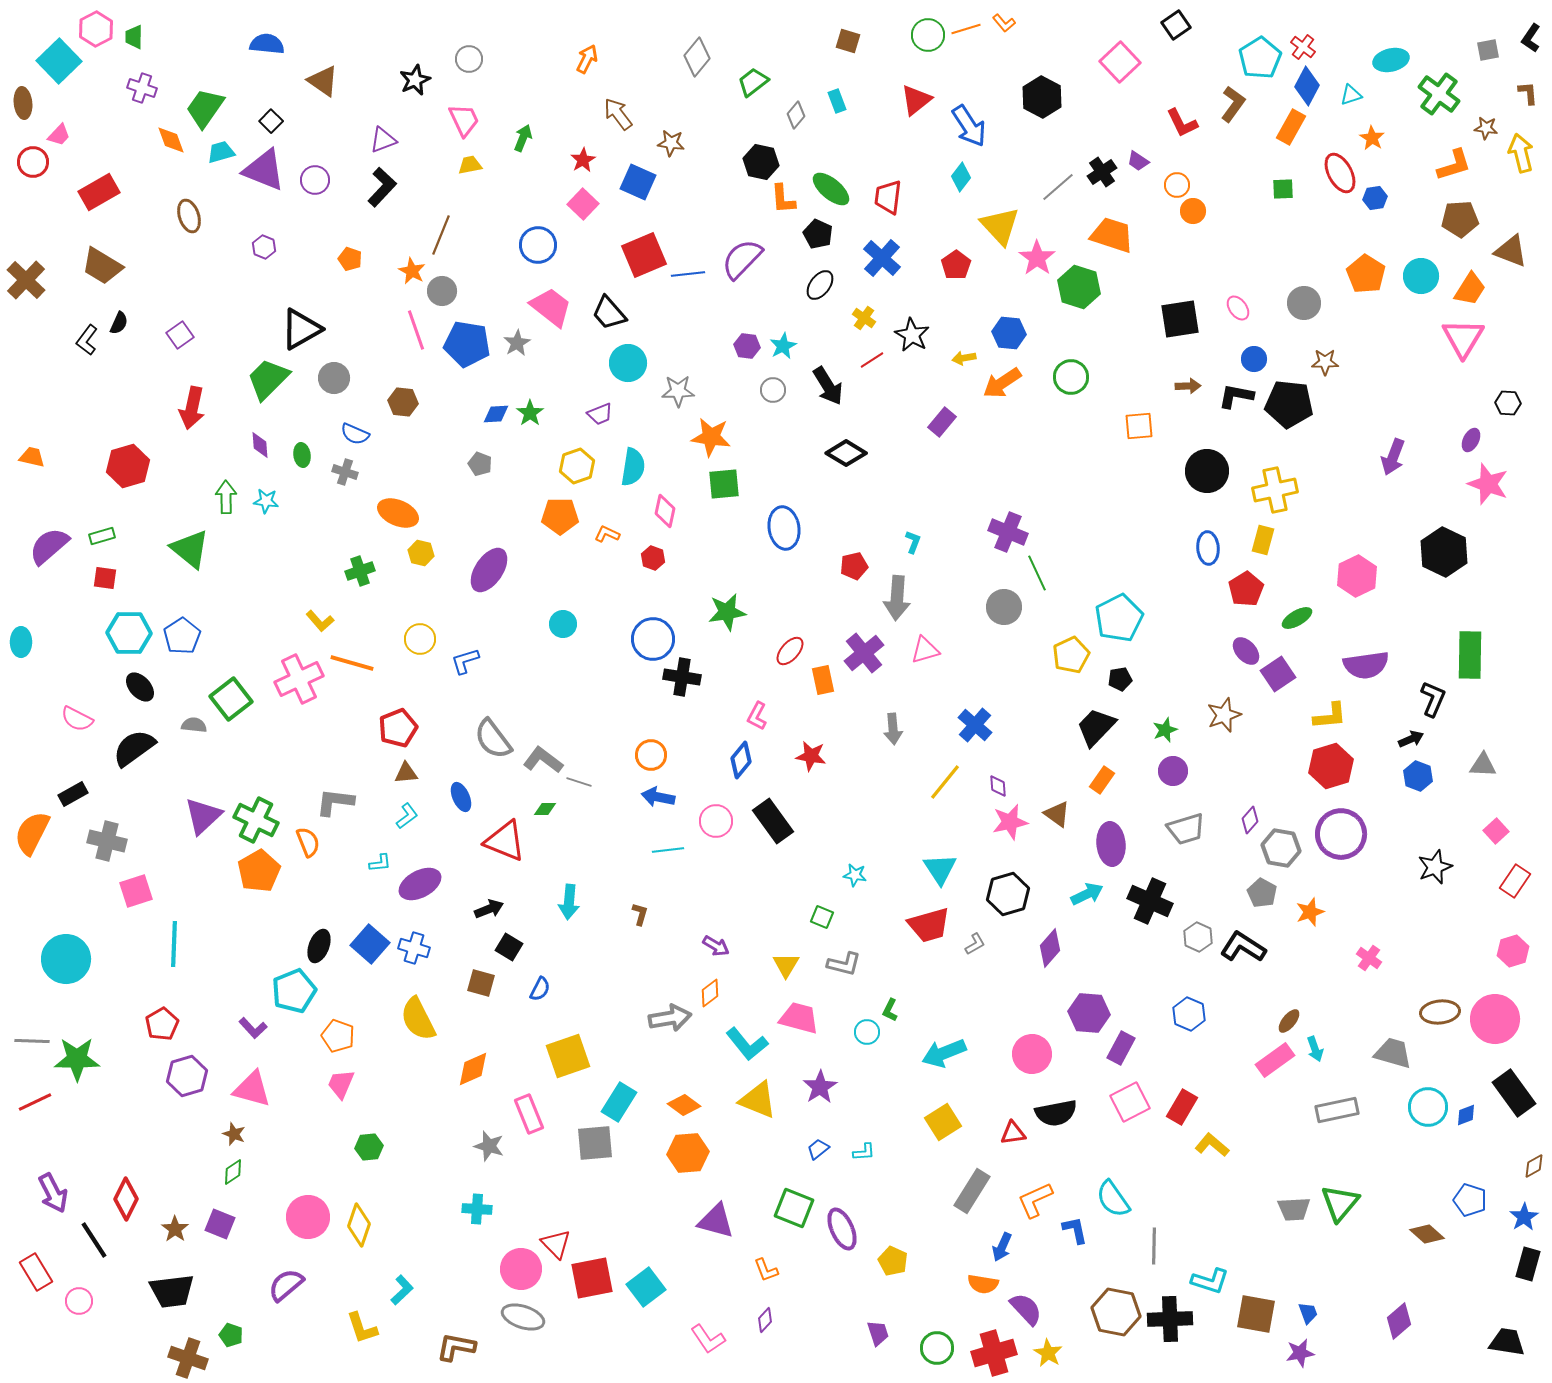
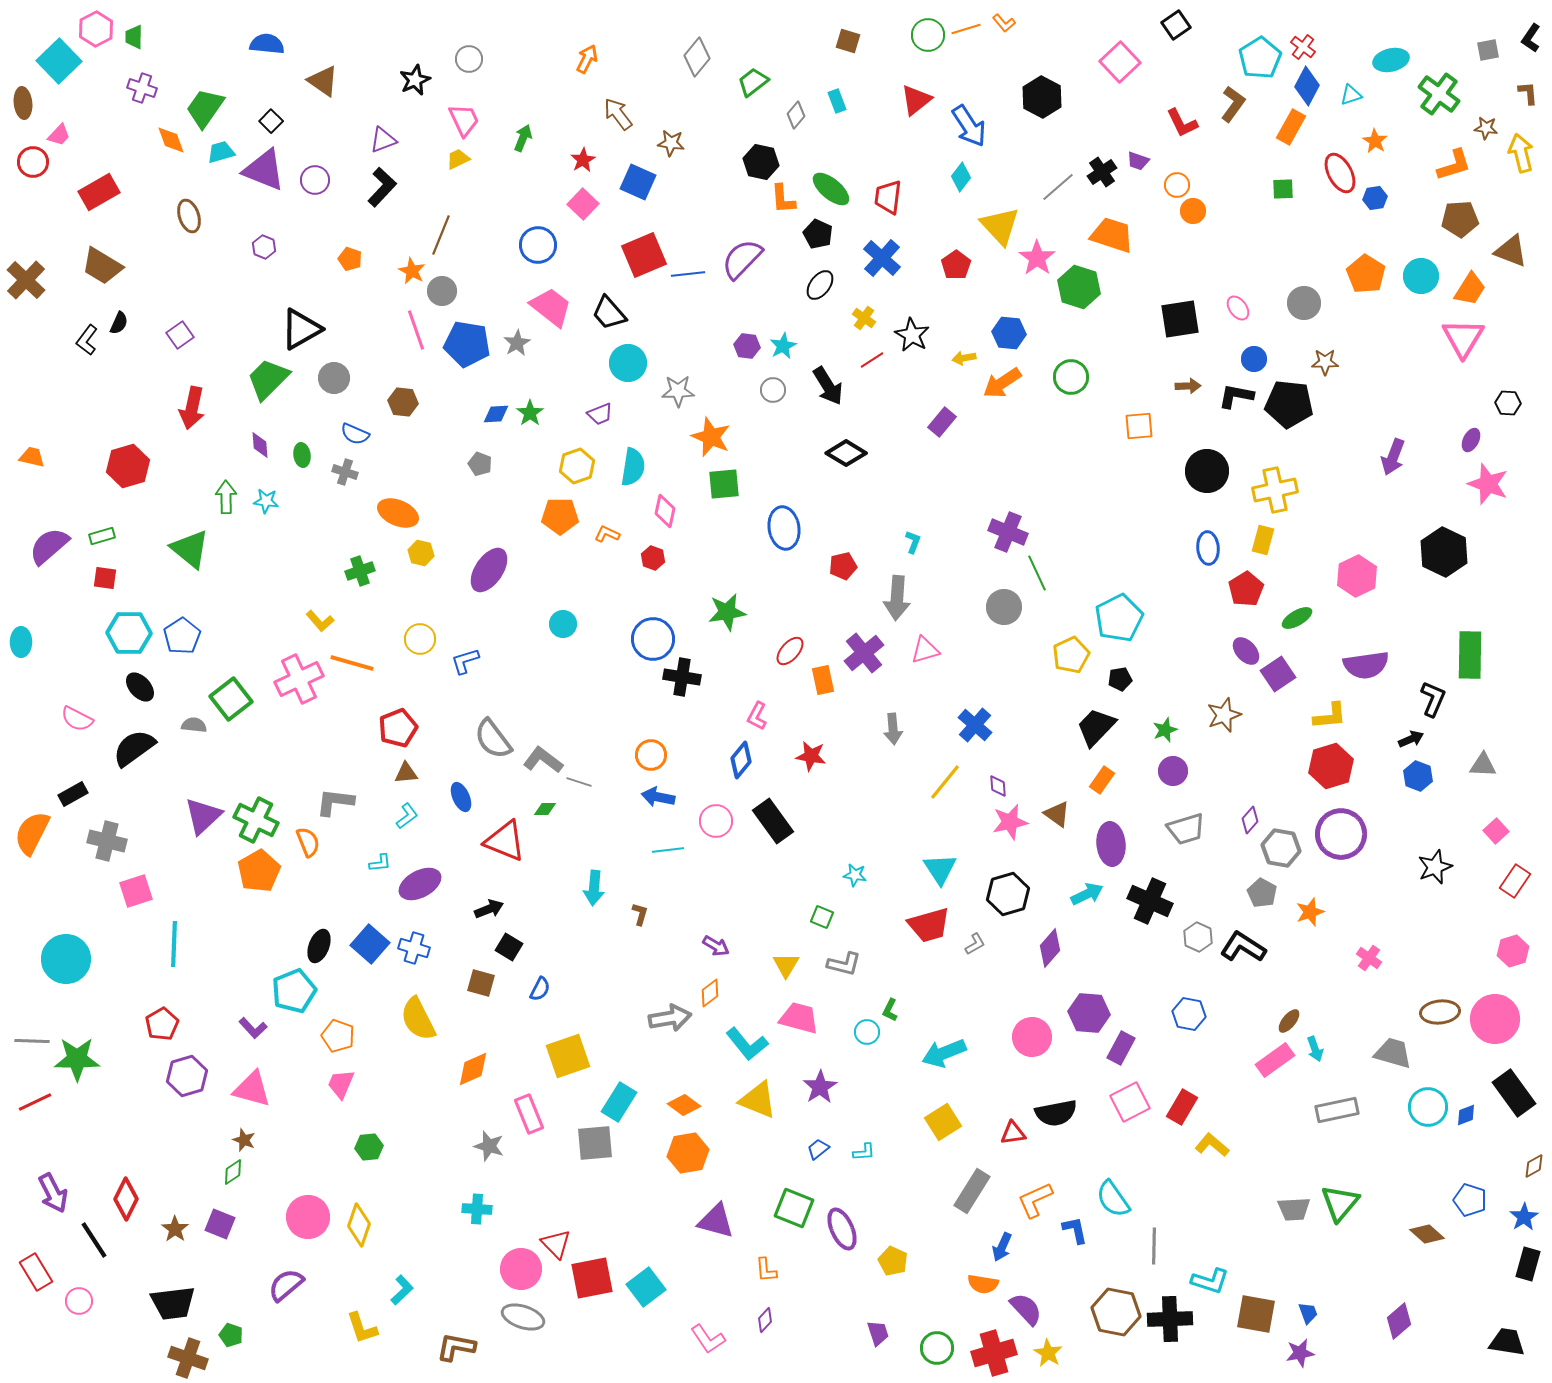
orange star at (1372, 138): moved 3 px right, 3 px down
purple trapezoid at (1138, 161): rotated 15 degrees counterclockwise
yellow trapezoid at (470, 165): moved 12 px left, 6 px up; rotated 15 degrees counterclockwise
orange star at (711, 437): rotated 15 degrees clockwise
red pentagon at (854, 566): moved 11 px left
cyan arrow at (569, 902): moved 25 px right, 14 px up
blue hexagon at (1189, 1014): rotated 12 degrees counterclockwise
pink circle at (1032, 1054): moved 17 px up
brown star at (234, 1134): moved 10 px right, 6 px down
orange hexagon at (688, 1153): rotated 6 degrees counterclockwise
orange L-shape at (766, 1270): rotated 16 degrees clockwise
black trapezoid at (172, 1291): moved 1 px right, 12 px down
